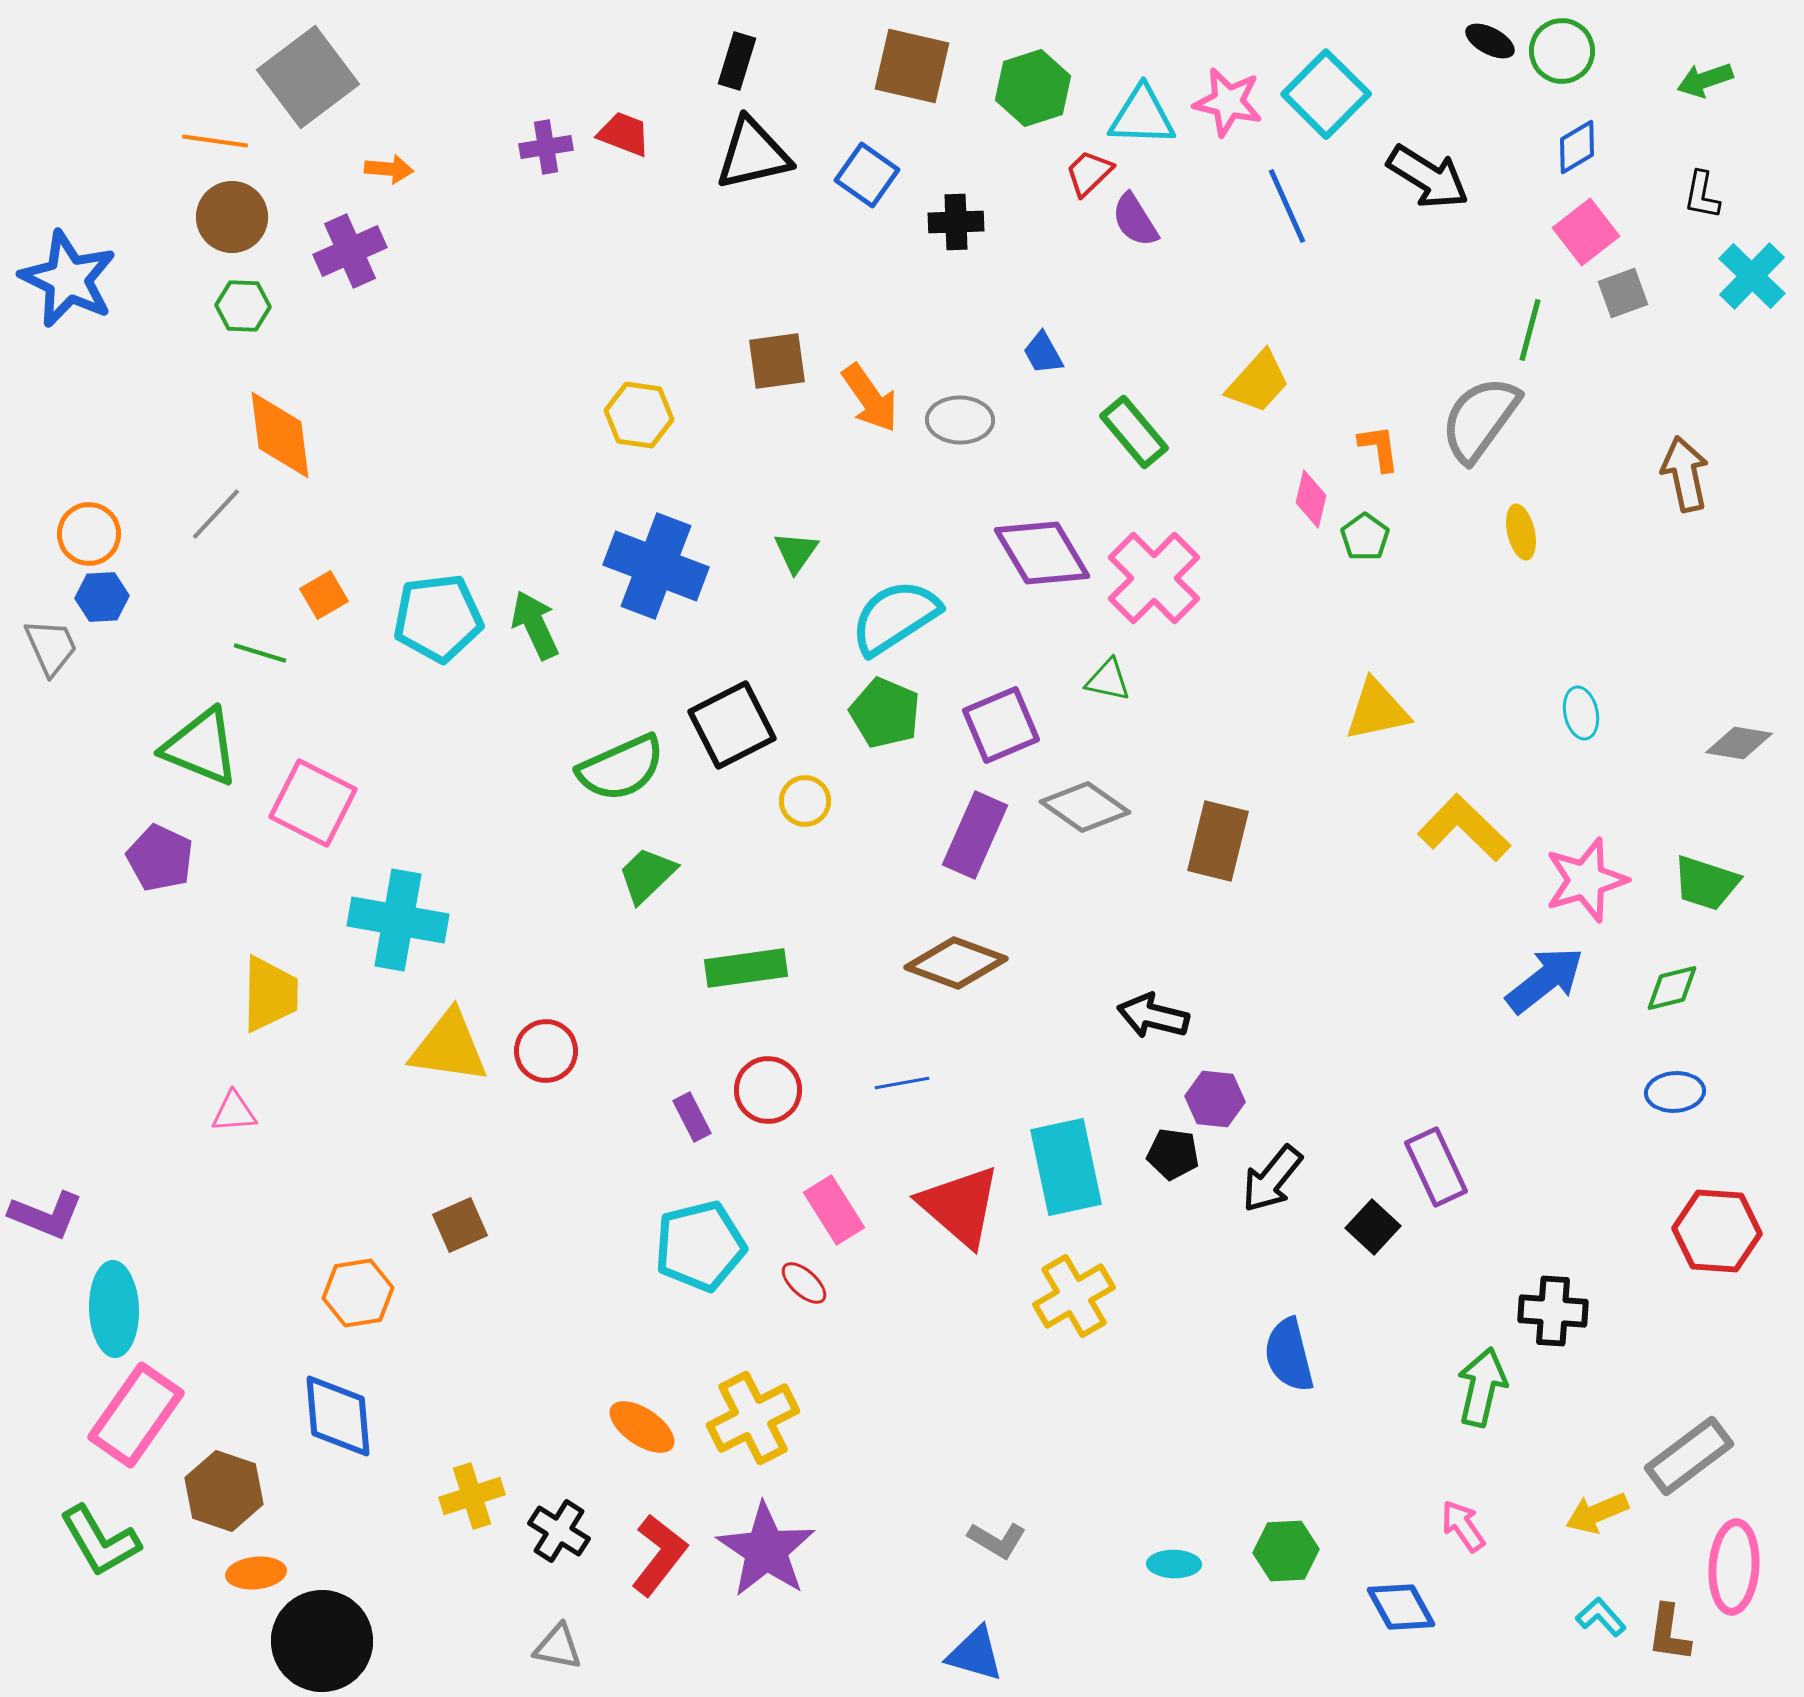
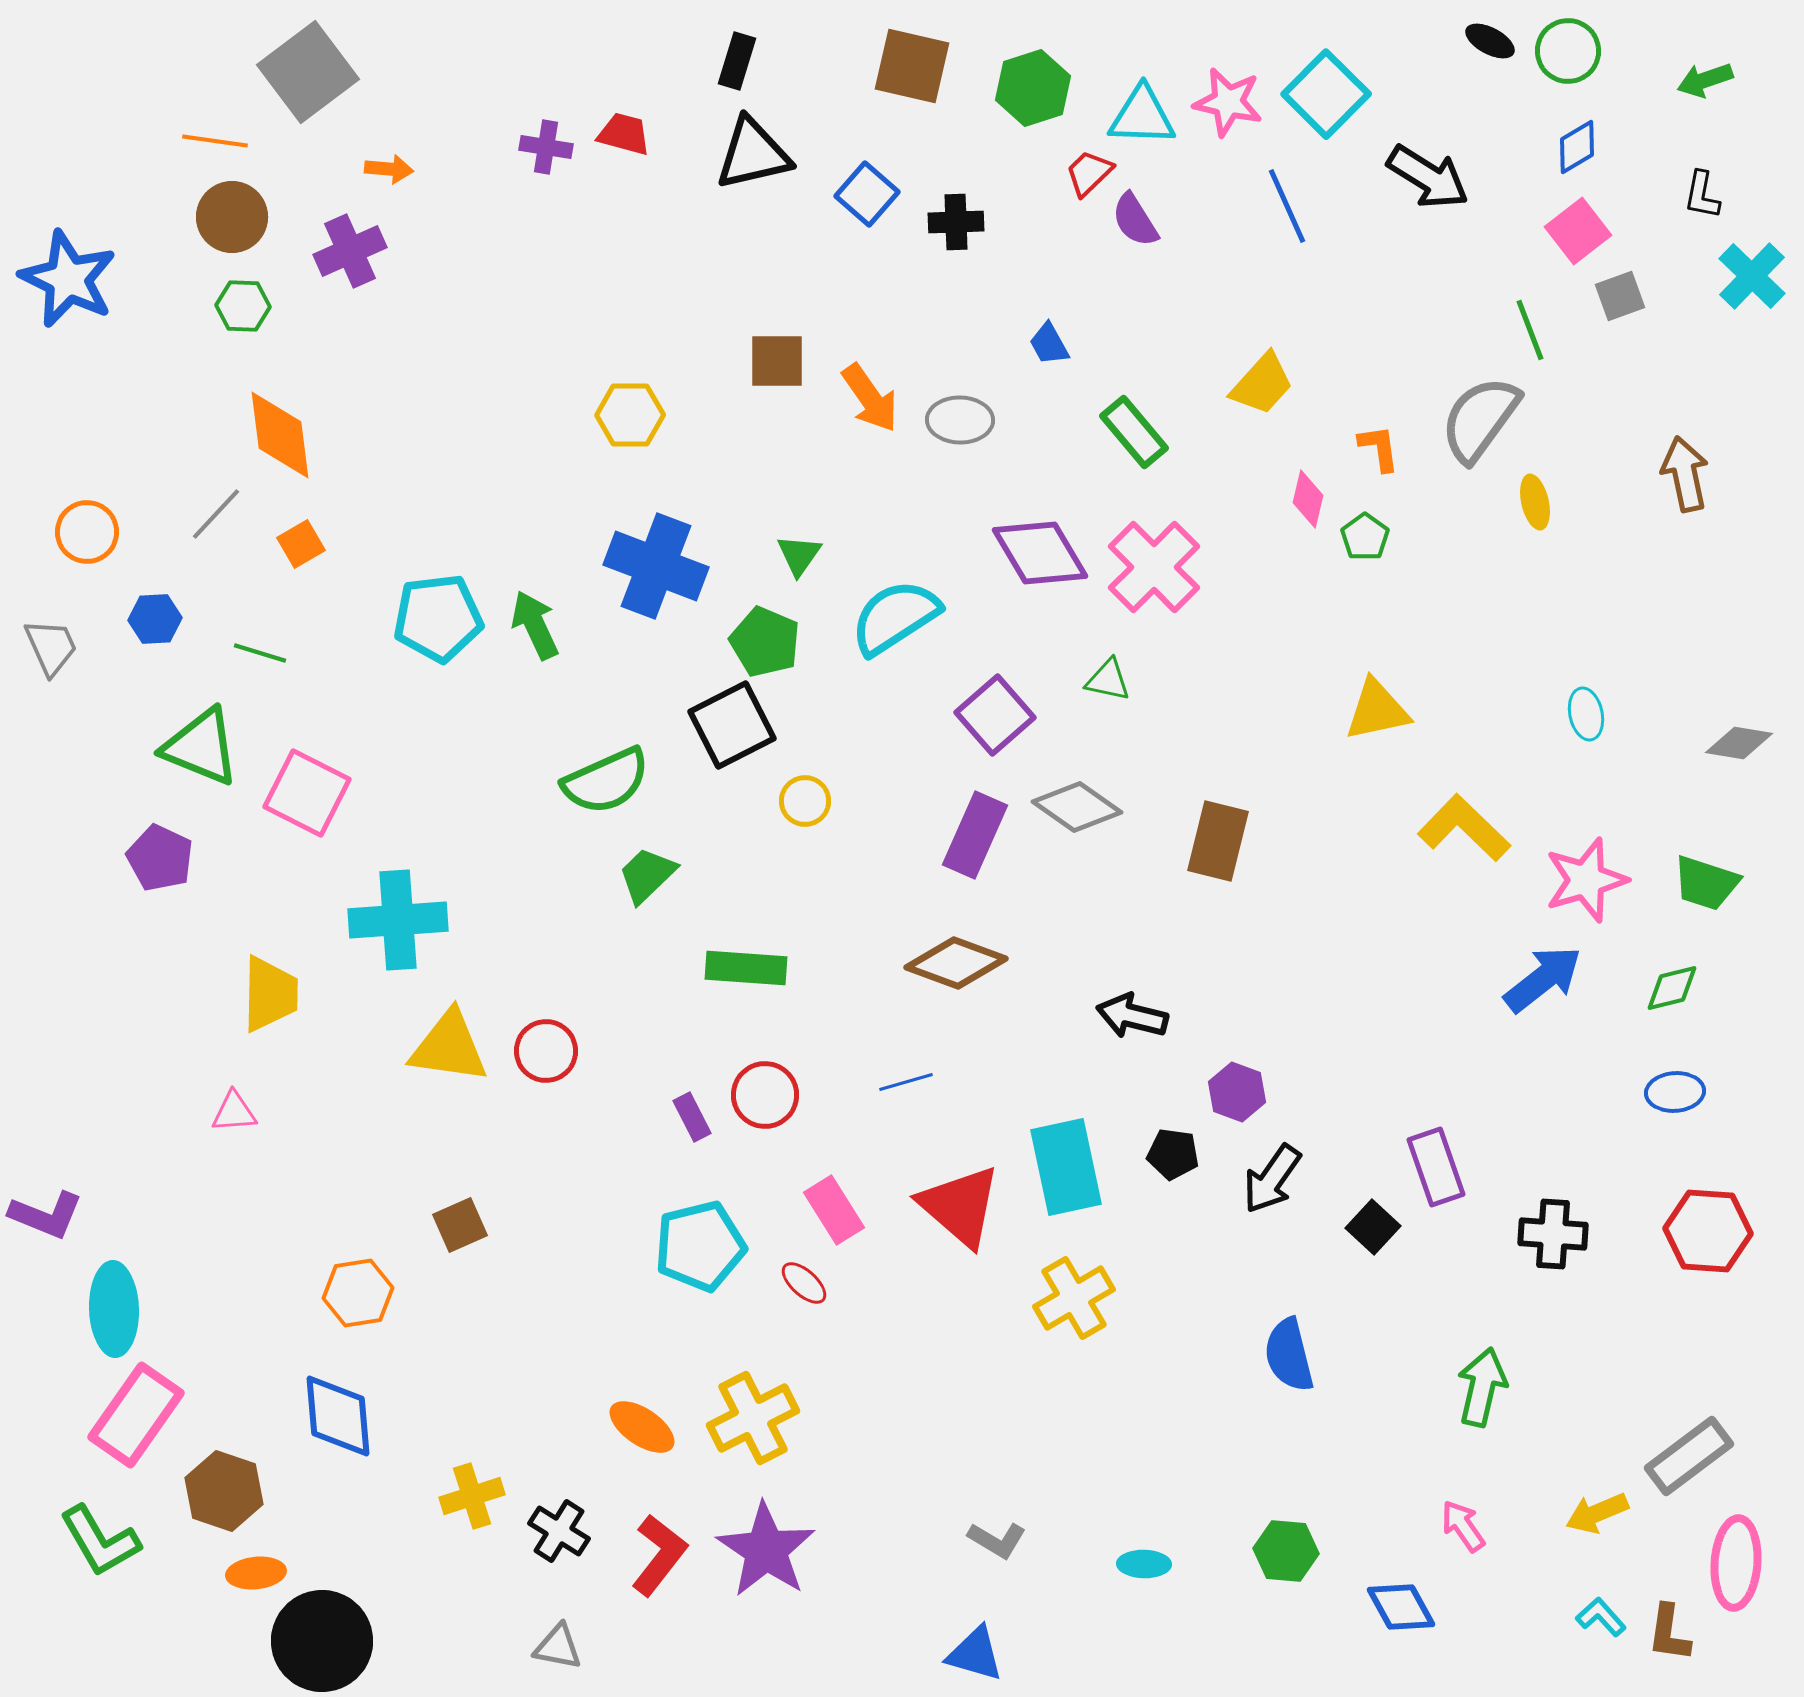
green circle at (1562, 51): moved 6 px right
gray square at (308, 77): moved 5 px up
red trapezoid at (624, 134): rotated 6 degrees counterclockwise
purple cross at (546, 147): rotated 18 degrees clockwise
blue square at (867, 175): moved 19 px down; rotated 6 degrees clockwise
pink square at (1586, 232): moved 8 px left, 1 px up
gray square at (1623, 293): moved 3 px left, 3 px down
green line at (1530, 330): rotated 36 degrees counterclockwise
blue trapezoid at (1043, 353): moved 6 px right, 9 px up
brown square at (777, 361): rotated 8 degrees clockwise
yellow trapezoid at (1258, 382): moved 4 px right, 2 px down
yellow hexagon at (639, 415): moved 9 px left; rotated 8 degrees counterclockwise
pink diamond at (1311, 499): moved 3 px left
yellow ellipse at (1521, 532): moved 14 px right, 30 px up
orange circle at (89, 534): moved 2 px left, 2 px up
green triangle at (796, 552): moved 3 px right, 3 px down
purple diamond at (1042, 553): moved 2 px left
pink cross at (1154, 578): moved 11 px up
orange square at (324, 595): moved 23 px left, 51 px up
blue hexagon at (102, 597): moved 53 px right, 22 px down
green pentagon at (885, 713): moved 120 px left, 71 px up
cyan ellipse at (1581, 713): moved 5 px right, 1 px down
purple square at (1001, 725): moved 6 px left, 10 px up; rotated 18 degrees counterclockwise
green semicircle at (621, 768): moved 15 px left, 13 px down
pink square at (313, 803): moved 6 px left, 10 px up
gray diamond at (1085, 807): moved 8 px left
cyan cross at (398, 920): rotated 14 degrees counterclockwise
green rectangle at (746, 968): rotated 12 degrees clockwise
blue arrow at (1545, 980): moved 2 px left, 1 px up
black arrow at (1153, 1016): moved 21 px left
blue line at (902, 1083): moved 4 px right, 1 px up; rotated 6 degrees counterclockwise
red circle at (768, 1090): moved 3 px left, 5 px down
purple hexagon at (1215, 1099): moved 22 px right, 7 px up; rotated 14 degrees clockwise
purple rectangle at (1436, 1167): rotated 6 degrees clockwise
black arrow at (1272, 1179): rotated 4 degrees counterclockwise
red hexagon at (1717, 1231): moved 9 px left
yellow cross at (1074, 1296): moved 2 px down
black cross at (1553, 1311): moved 77 px up
green hexagon at (1286, 1551): rotated 8 degrees clockwise
cyan ellipse at (1174, 1564): moved 30 px left
pink ellipse at (1734, 1567): moved 2 px right, 4 px up
